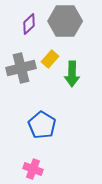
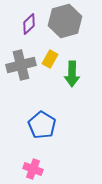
gray hexagon: rotated 16 degrees counterclockwise
yellow rectangle: rotated 12 degrees counterclockwise
gray cross: moved 3 px up
